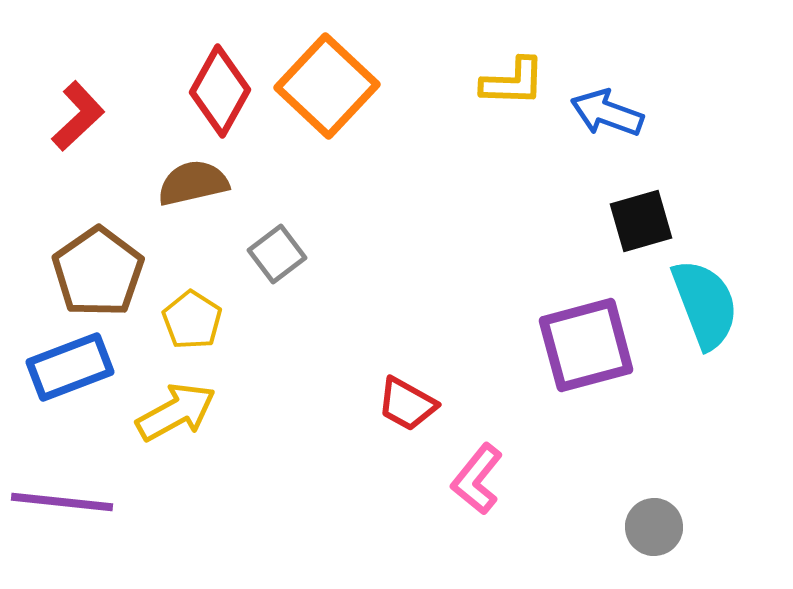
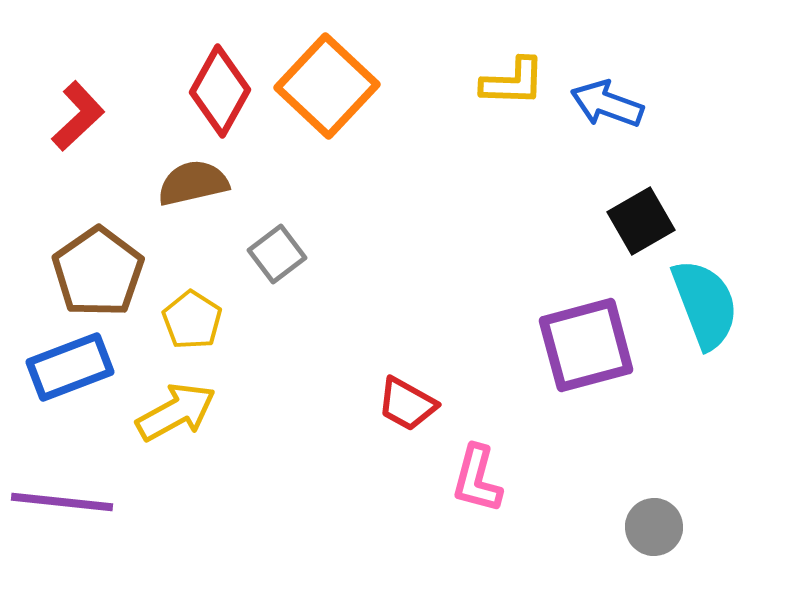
blue arrow: moved 9 px up
black square: rotated 14 degrees counterclockwise
pink L-shape: rotated 24 degrees counterclockwise
